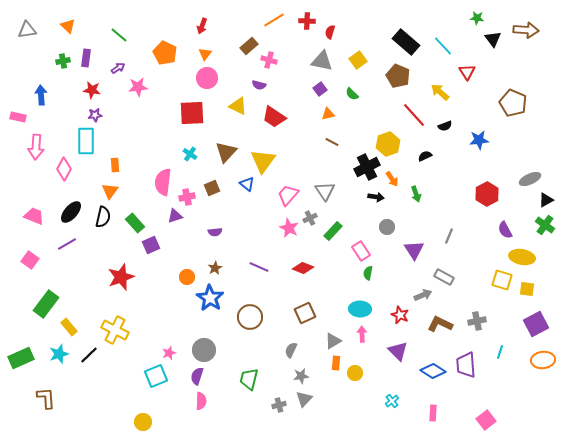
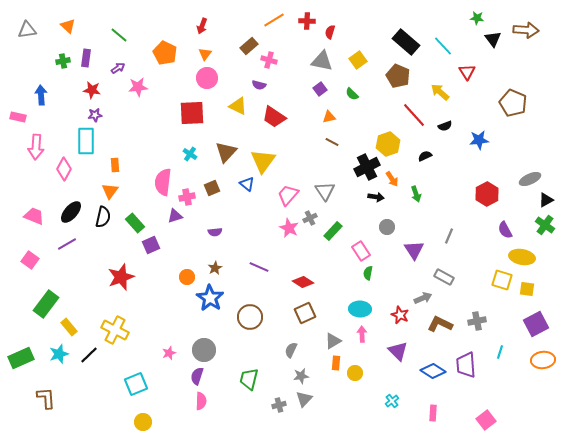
orange triangle at (328, 114): moved 1 px right, 3 px down
red diamond at (303, 268): moved 14 px down; rotated 10 degrees clockwise
gray arrow at (423, 295): moved 3 px down
cyan square at (156, 376): moved 20 px left, 8 px down
